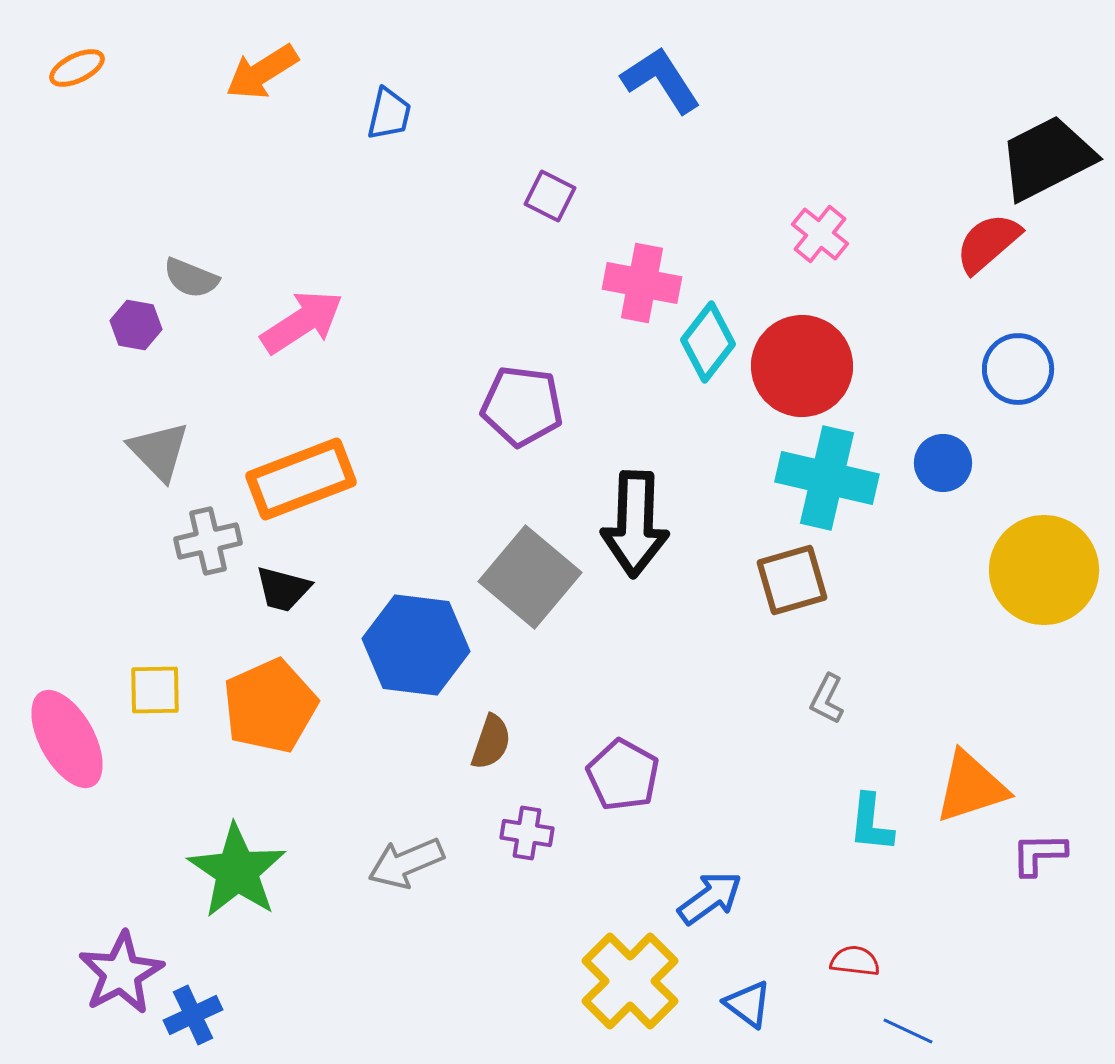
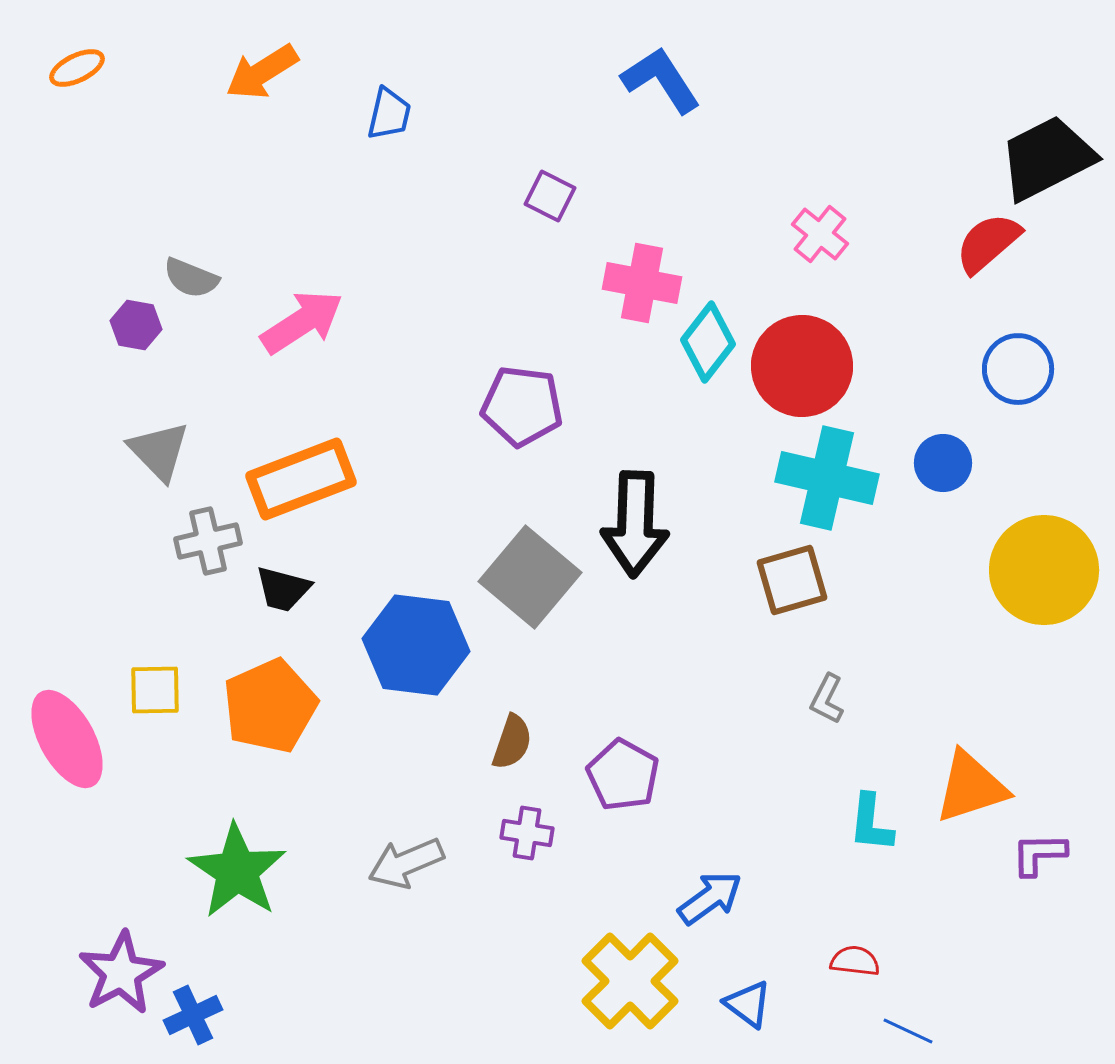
brown semicircle at (491, 742): moved 21 px right
